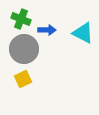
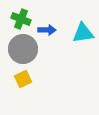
cyan triangle: rotated 35 degrees counterclockwise
gray circle: moved 1 px left
